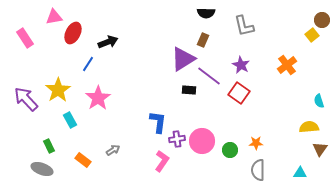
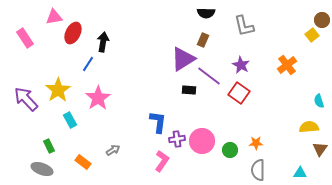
black arrow: moved 5 px left; rotated 60 degrees counterclockwise
orange rectangle: moved 2 px down
